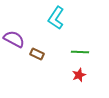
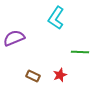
purple semicircle: moved 1 px up; rotated 50 degrees counterclockwise
brown rectangle: moved 4 px left, 22 px down
red star: moved 19 px left
